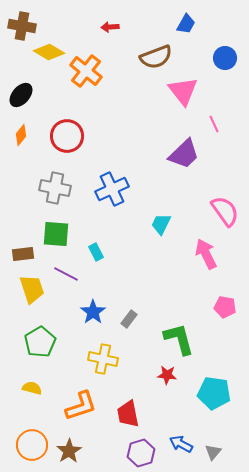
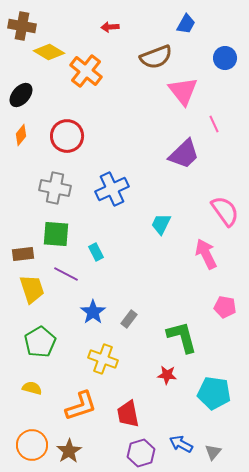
green L-shape: moved 3 px right, 2 px up
yellow cross: rotated 8 degrees clockwise
